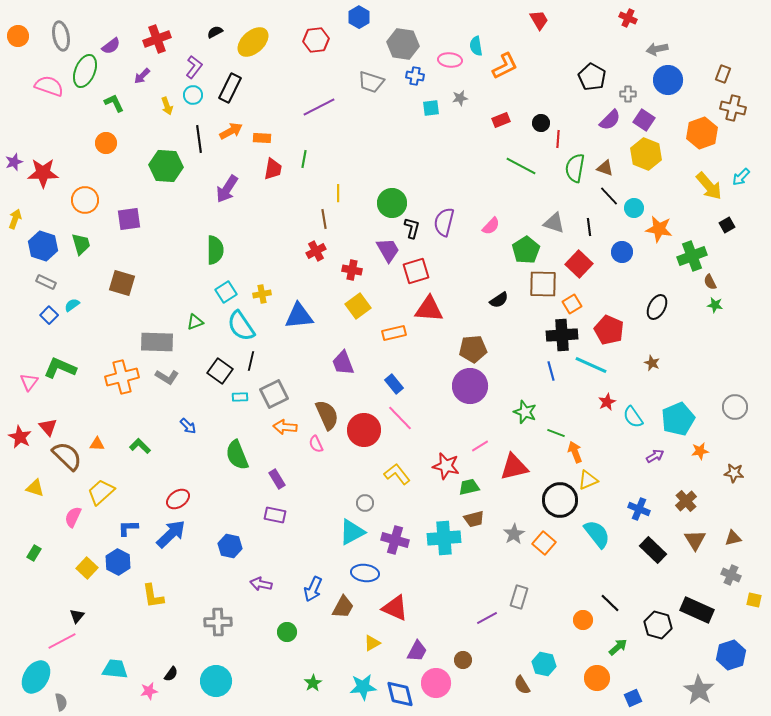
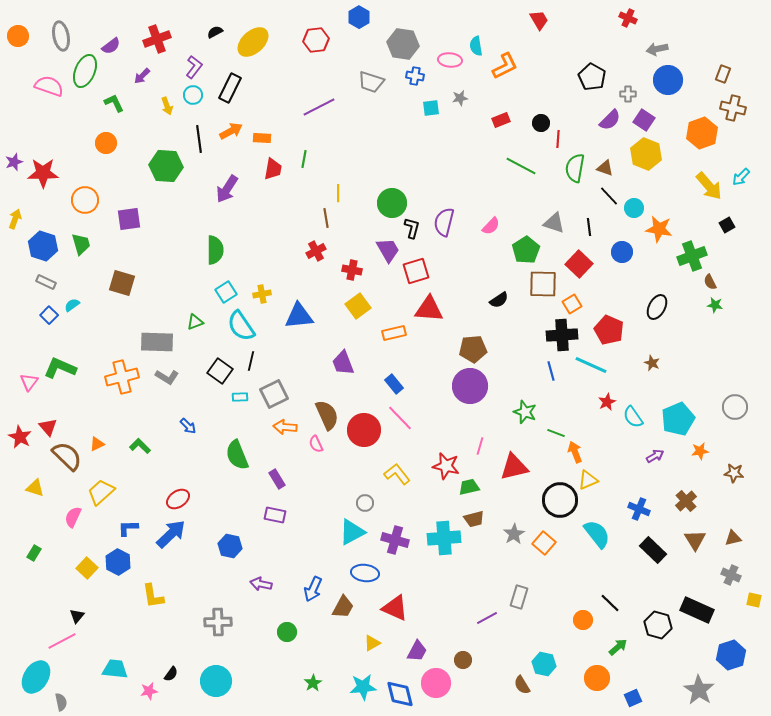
brown line at (324, 219): moved 2 px right, 1 px up
orange triangle at (97, 444): rotated 28 degrees counterclockwise
pink line at (480, 446): rotated 42 degrees counterclockwise
